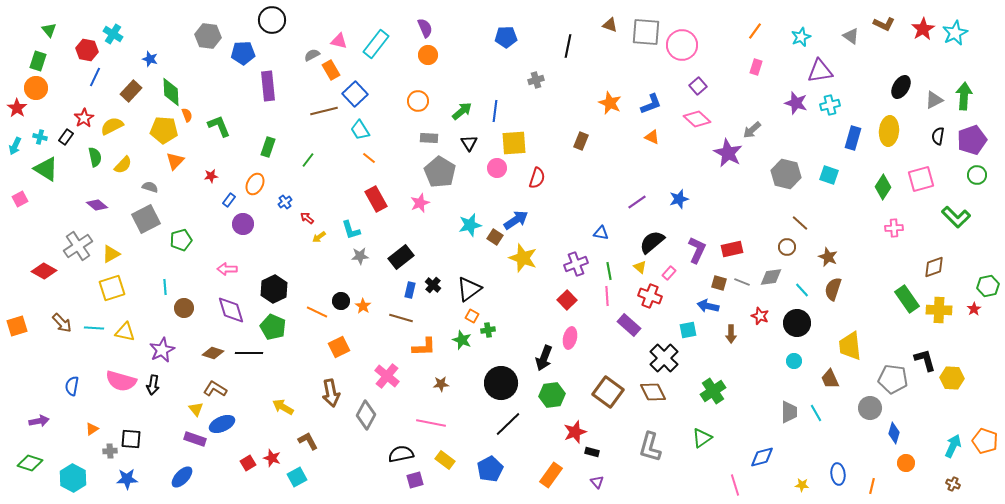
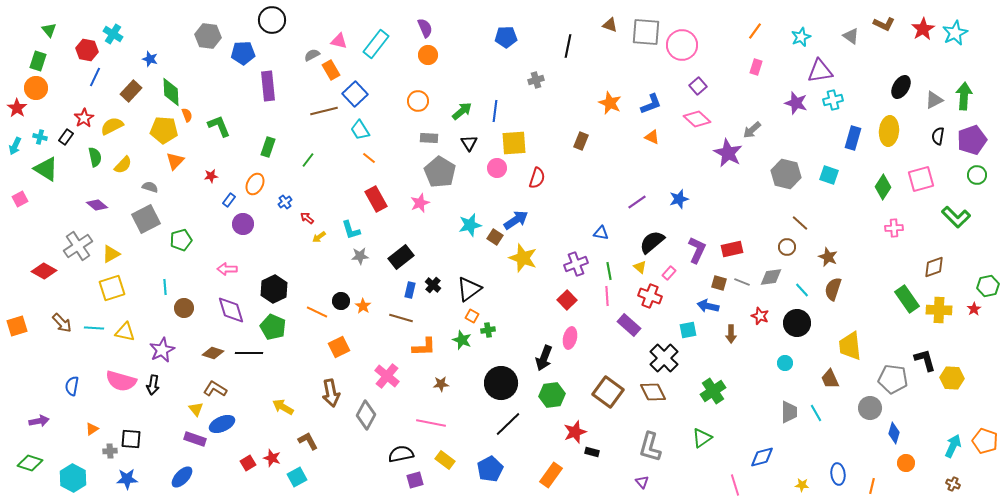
cyan cross at (830, 105): moved 3 px right, 5 px up
cyan circle at (794, 361): moved 9 px left, 2 px down
purple triangle at (597, 482): moved 45 px right
